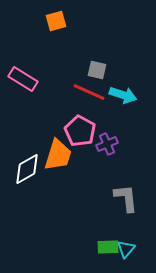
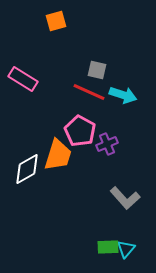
gray L-shape: moved 1 px left; rotated 144 degrees clockwise
